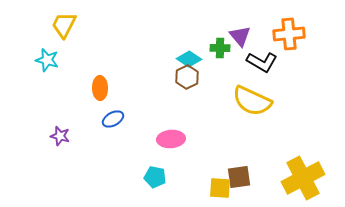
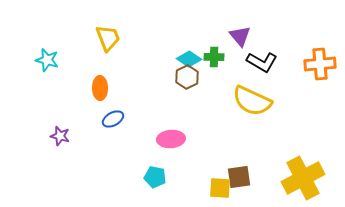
yellow trapezoid: moved 44 px right, 13 px down; rotated 132 degrees clockwise
orange cross: moved 31 px right, 30 px down
green cross: moved 6 px left, 9 px down
